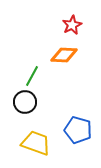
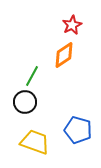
orange diamond: rotated 36 degrees counterclockwise
yellow trapezoid: moved 1 px left, 1 px up
